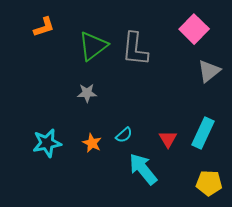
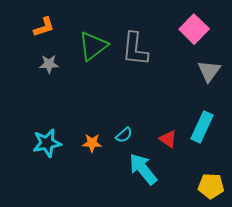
gray triangle: rotated 15 degrees counterclockwise
gray star: moved 38 px left, 29 px up
cyan rectangle: moved 1 px left, 6 px up
red triangle: rotated 24 degrees counterclockwise
orange star: rotated 24 degrees counterclockwise
yellow pentagon: moved 2 px right, 3 px down
